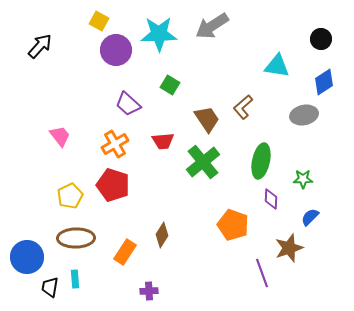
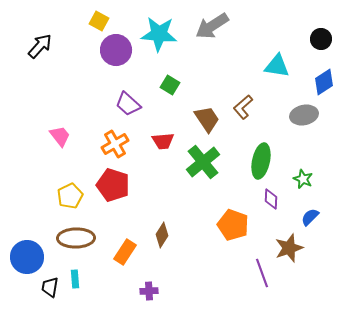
cyan star: rotated 6 degrees clockwise
green star: rotated 24 degrees clockwise
